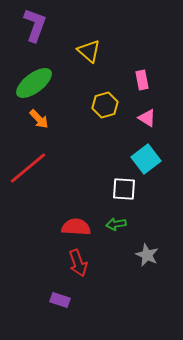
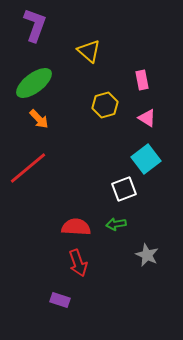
white square: rotated 25 degrees counterclockwise
